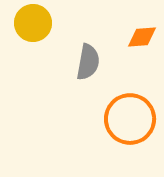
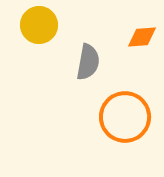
yellow circle: moved 6 px right, 2 px down
orange circle: moved 5 px left, 2 px up
